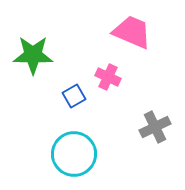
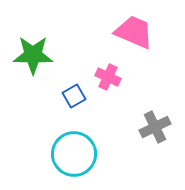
pink trapezoid: moved 2 px right
